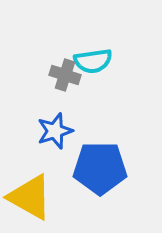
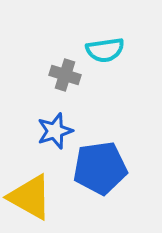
cyan semicircle: moved 12 px right, 11 px up
blue pentagon: rotated 8 degrees counterclockwise
